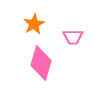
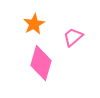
pink trapezoid: rotated 140 degrees clockwise
